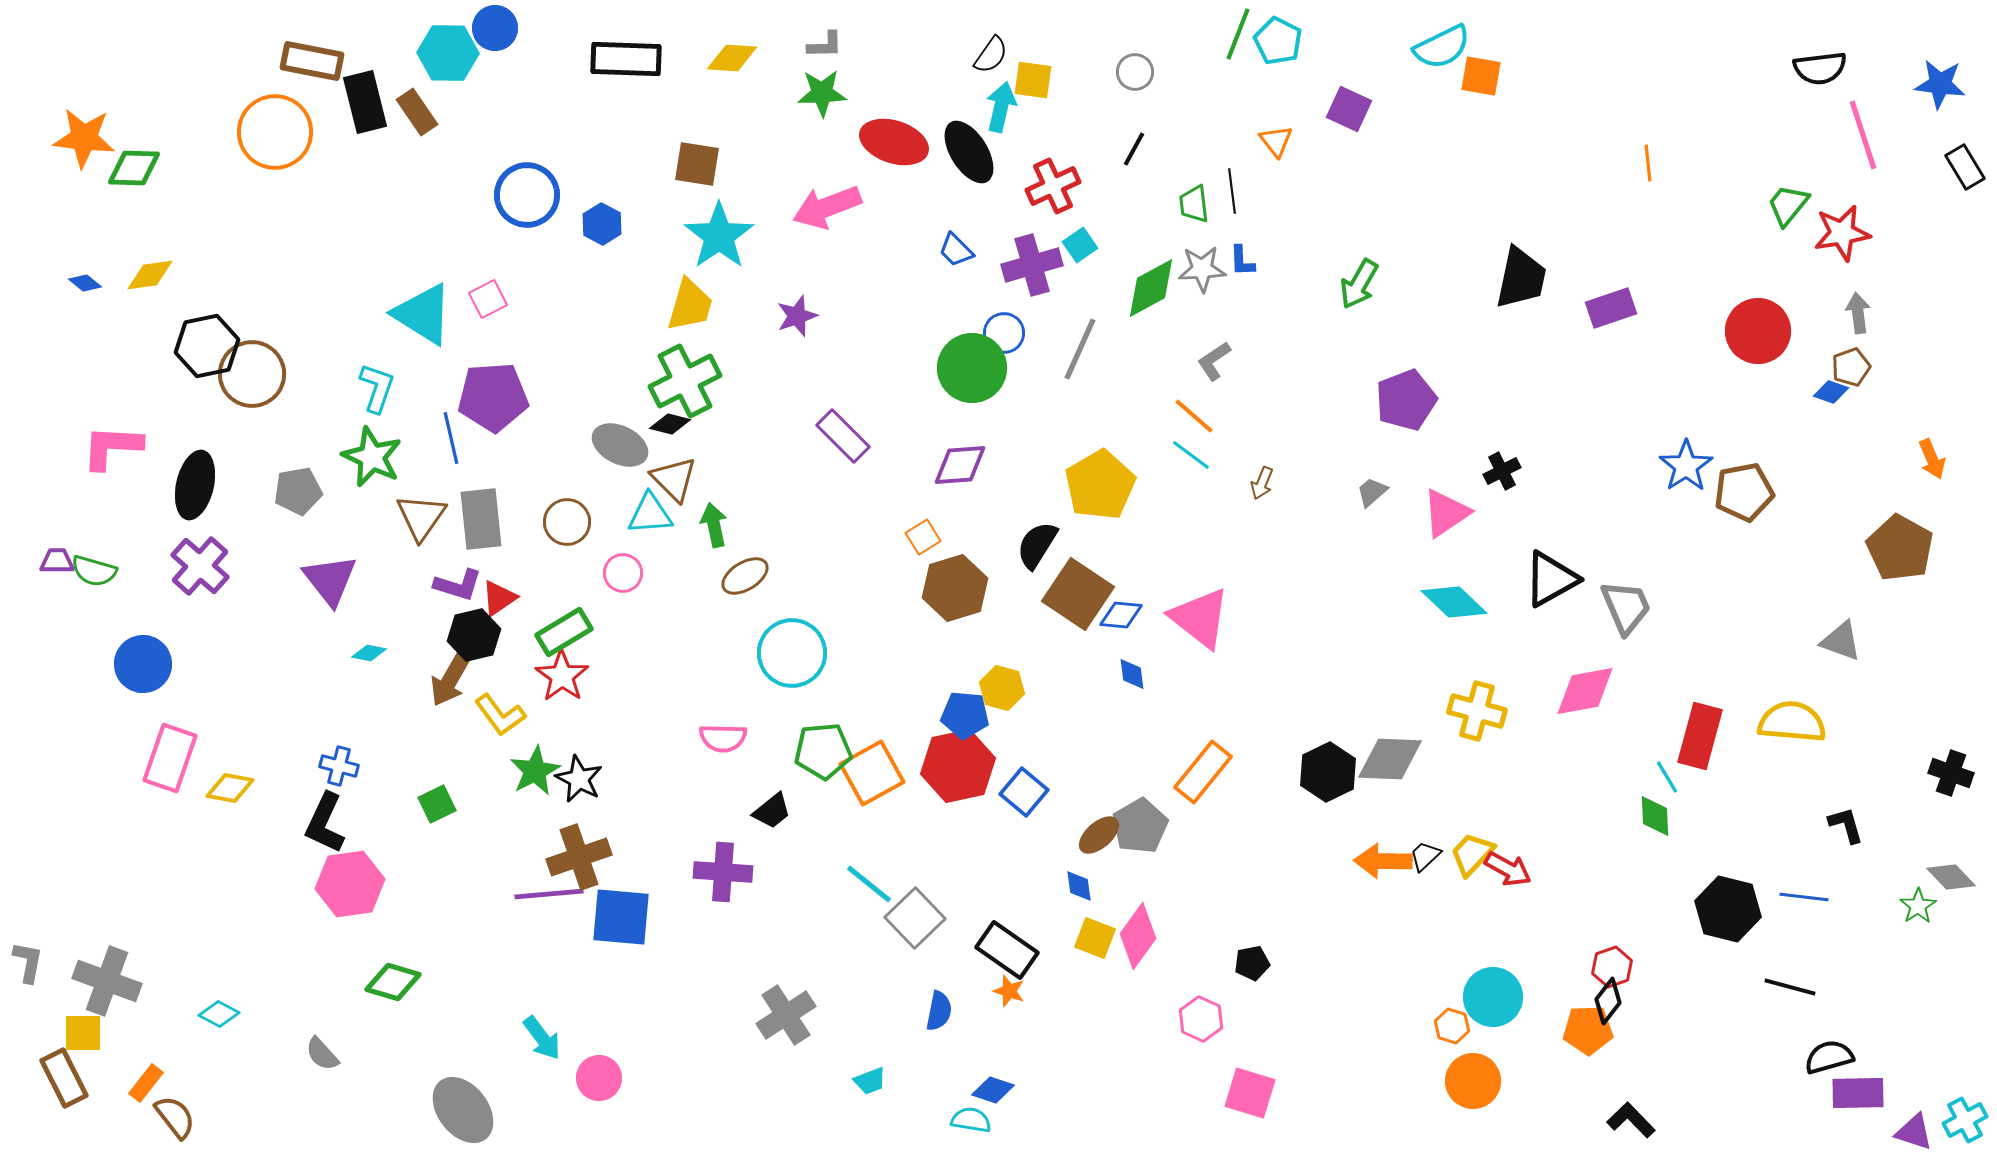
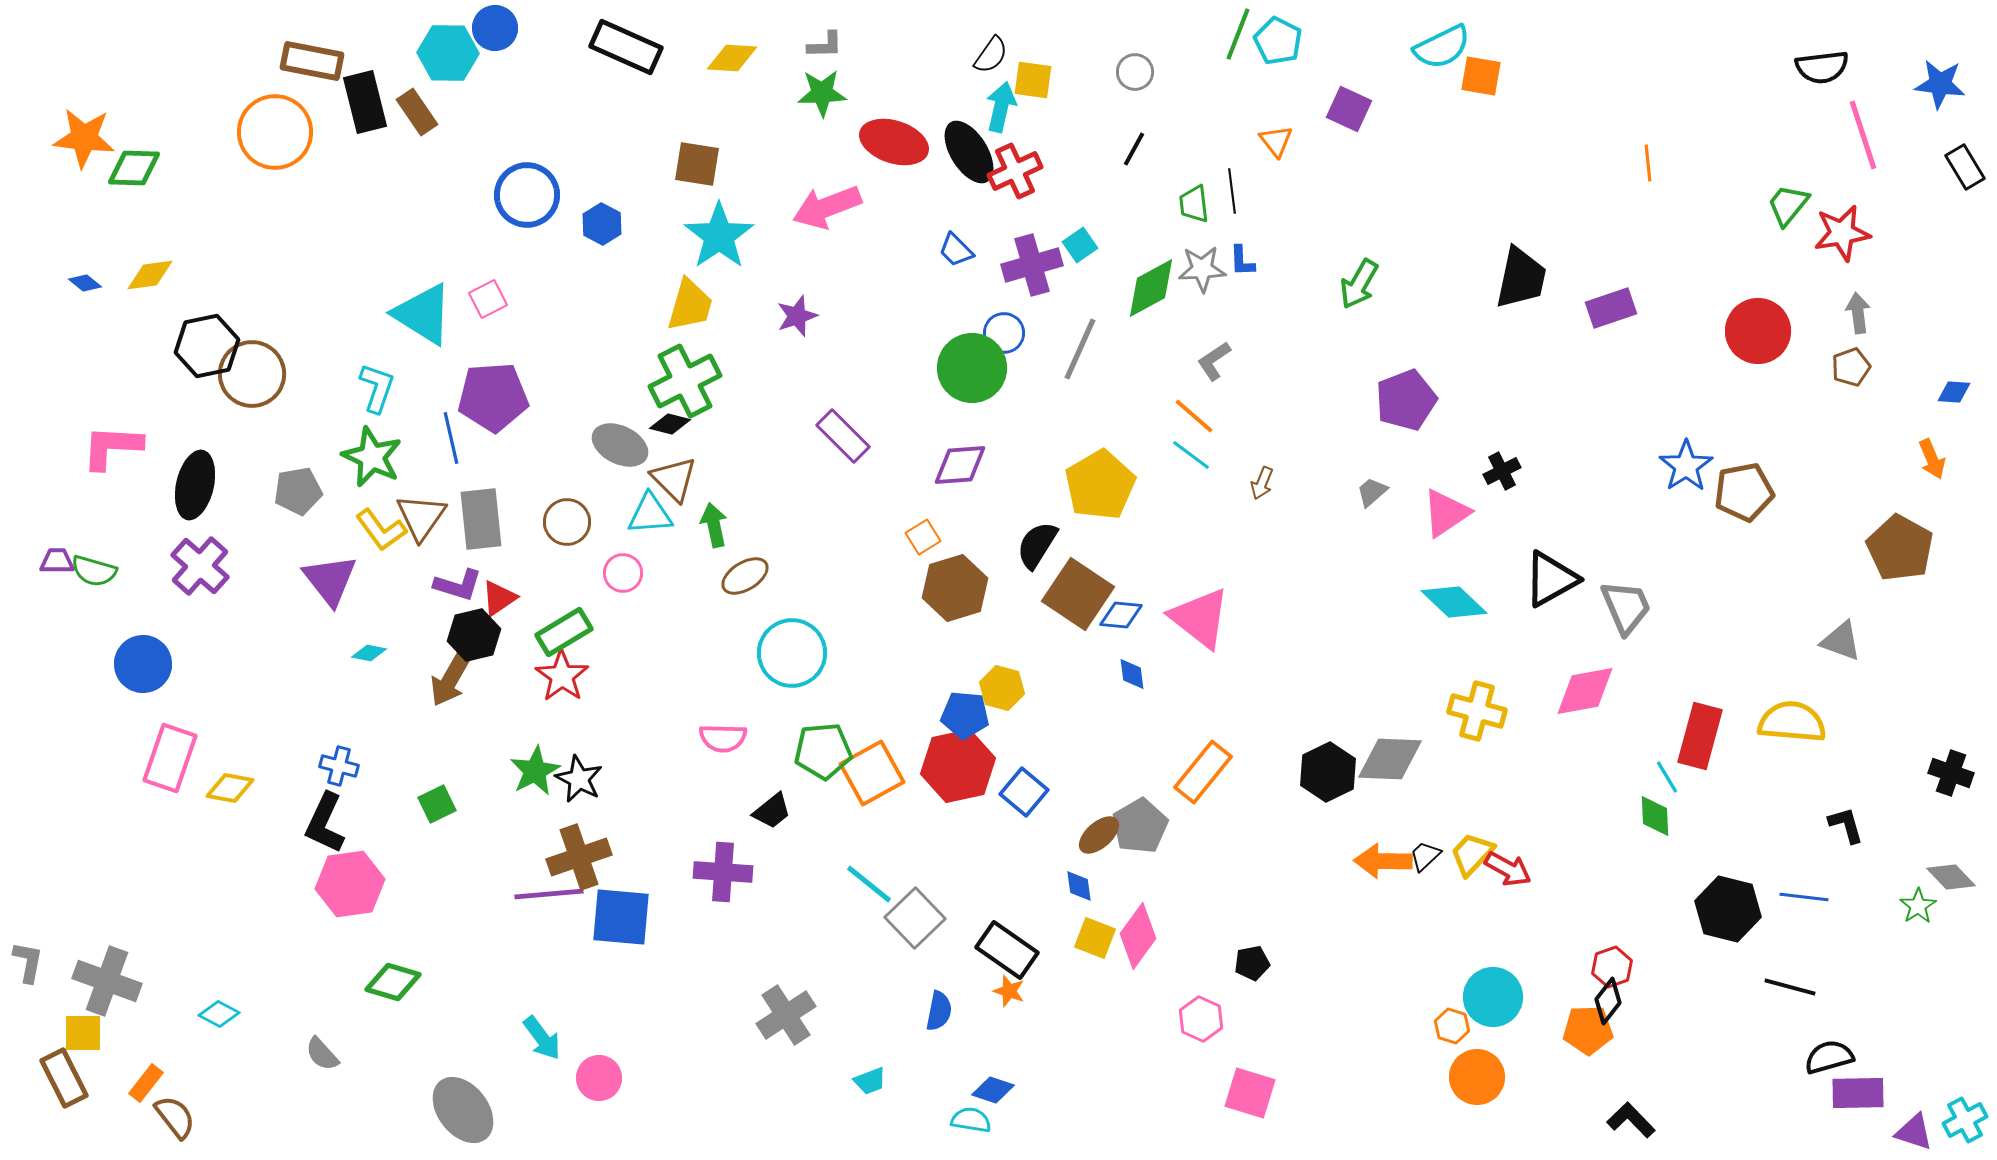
black rectangle at (626, 59): moved 12 px up; rotated 22 degrees clockwise
black semicircle at (1820, 68): moved 2 px right, 1 px up
red cross at (1053, 186): moved 38 px left, 15 px up
blue diamond at (1831, 392): moved 123 px right; rotated 16 degrees counterclockwise
yellow L-shape at (500, 715): moved 119 px left, 185 px up
orange circle at (1473, 1081): moved 4 px right, 4 px up
